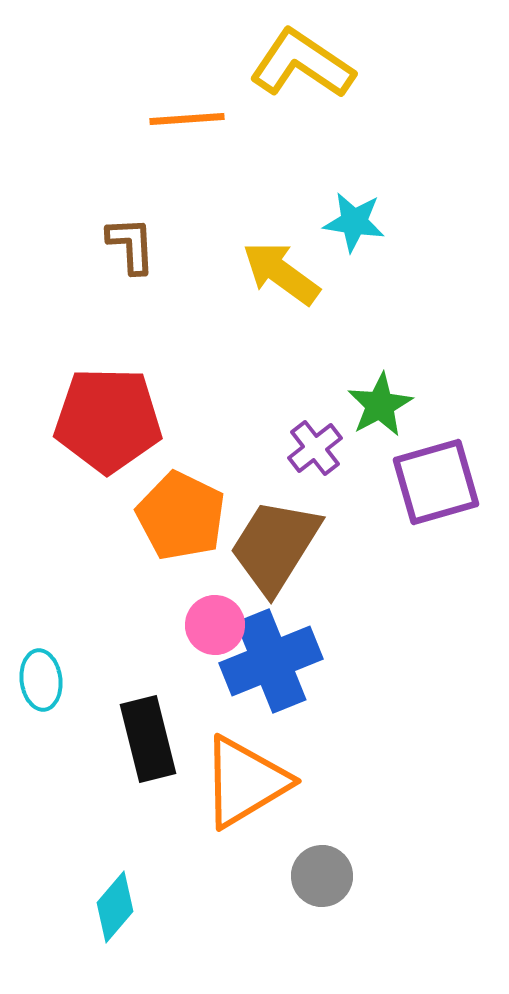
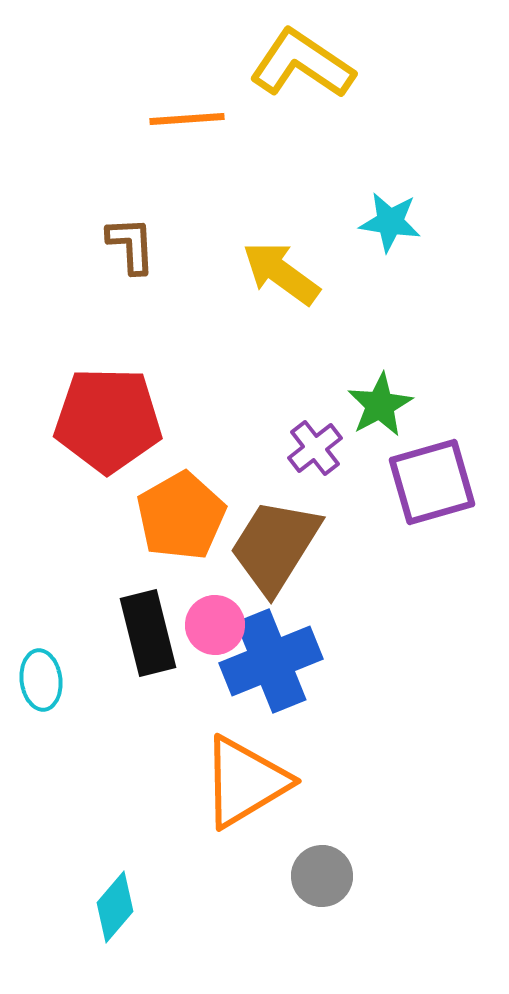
cyan star: moved 36 px right
purple square: moved 4 px left
orange pentagon: rotated 16 degrees clockwise
black rectangle: moved 106 px up
